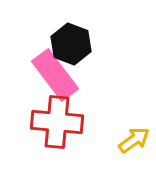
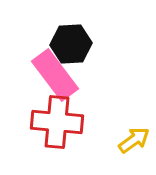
black hexagon: rotated 24 degrees counterclockwise
